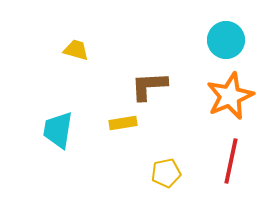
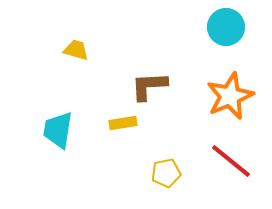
cyan circle: moved 13 px up
red line: rotated 63 degrees counterclockwise
